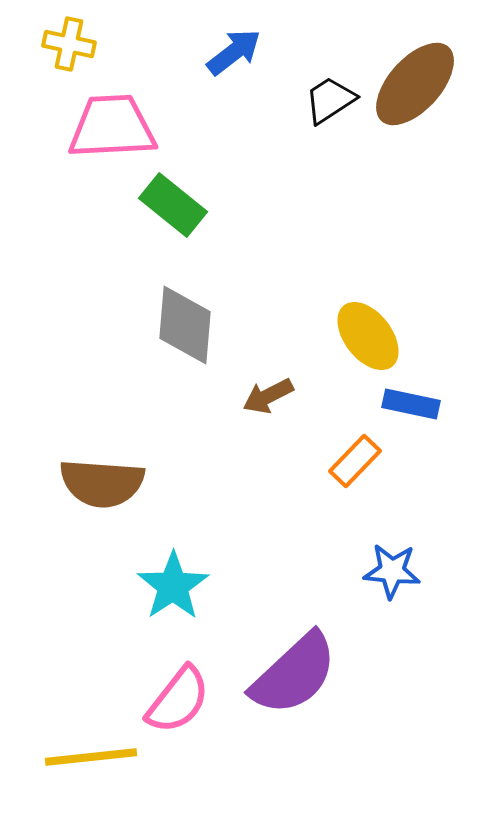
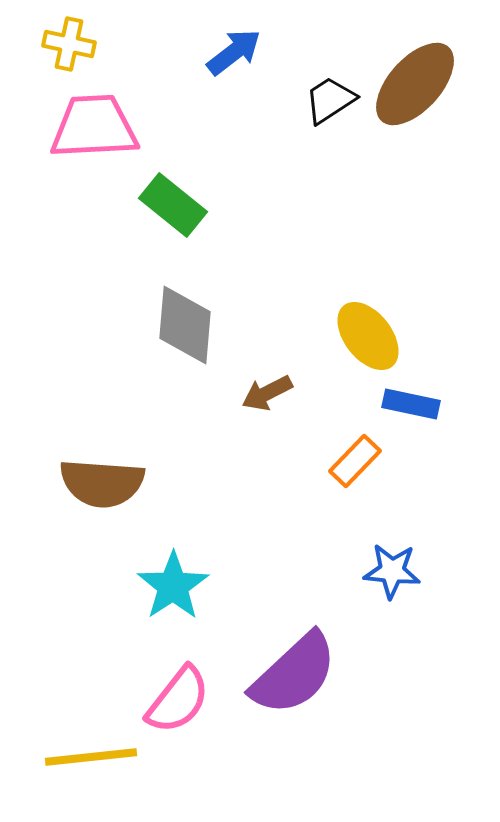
pink trapezoid: moved 18 px left
brown arrow: moved 1 px left, 3 px up
